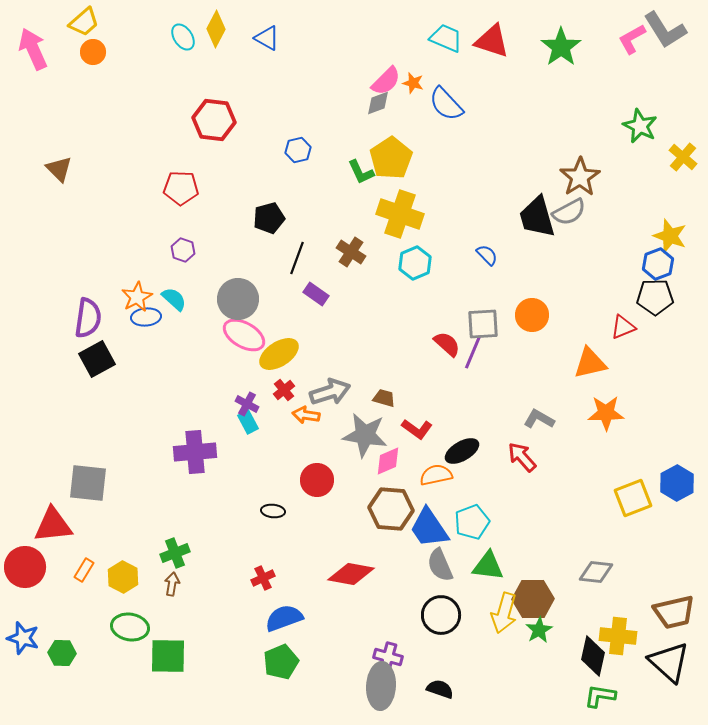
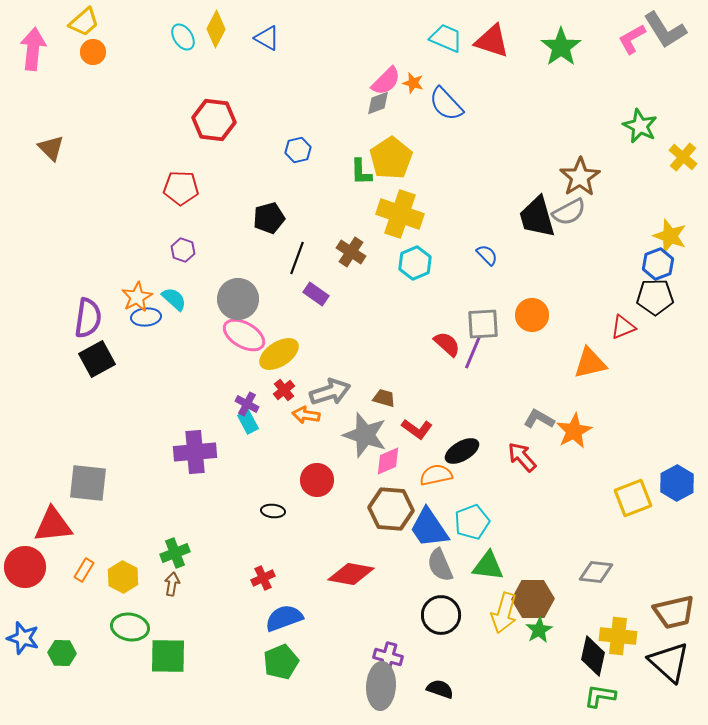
pink arrow at (33, 49): rotated 30 degrees clockwise
brown triangle at (59, 169): moved 8 px left, 21 px up
green L-shape at (361, 172): rotated 24 degrees clockwise
orange star at (606, 413): moved 32 px left, 18 px down; rotated 27 degrees counterclockwise
gray star at (365, 435): rotated 9 degrees clockwise
